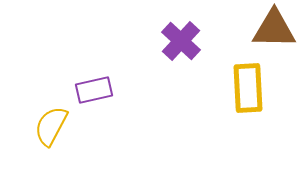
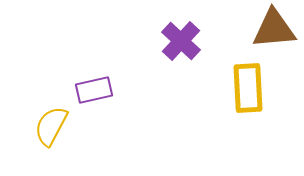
brown triangle: rotated 6 degrees counterclockwise
